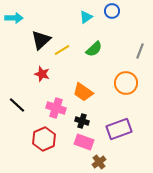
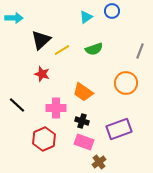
green semicircle: rotated 24 degrees clockwise
pink cross: rotated 18 degrees counterclockwise
